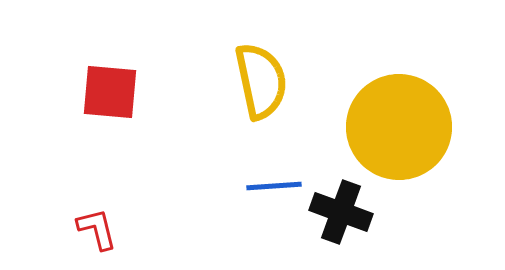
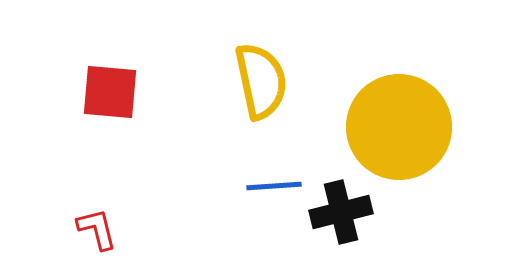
black cross: rotated 34 degrees counterclockwise
